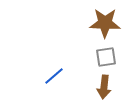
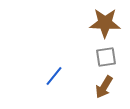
blue line: rotated 10 degrees counterclockwise
brown arrow: rotated 25 degrees clockwise
